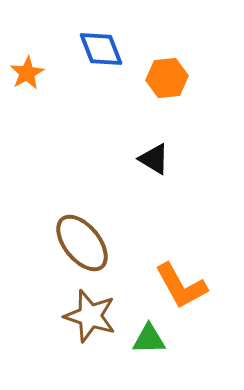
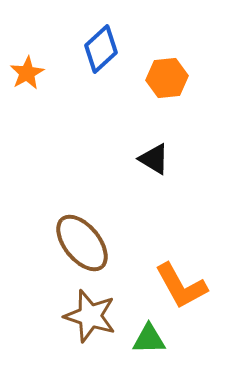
blue diamond: rotated 69 degrees clockwise
